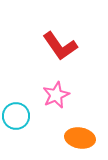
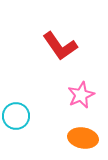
pink star: moved 25 px right
orange ellipse: moved 3 px right
